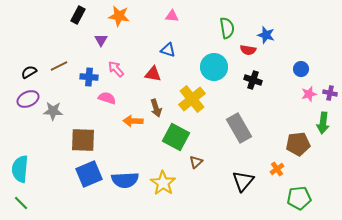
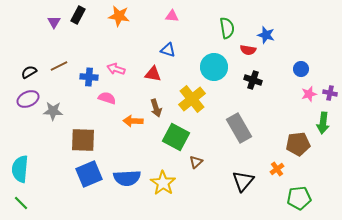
purple triangle: moved 47 px left, 18 px up
pink arrow: rotated 30 degrees counterclockwise
blue semicircle: moved 2 px right, 2 px up
